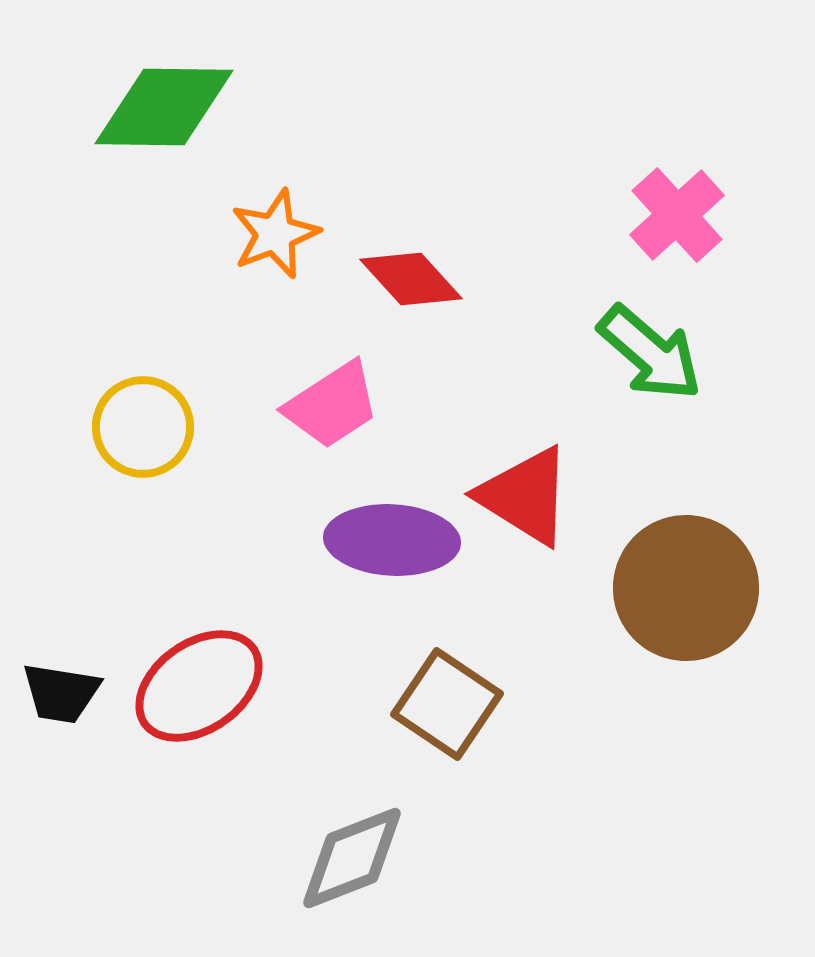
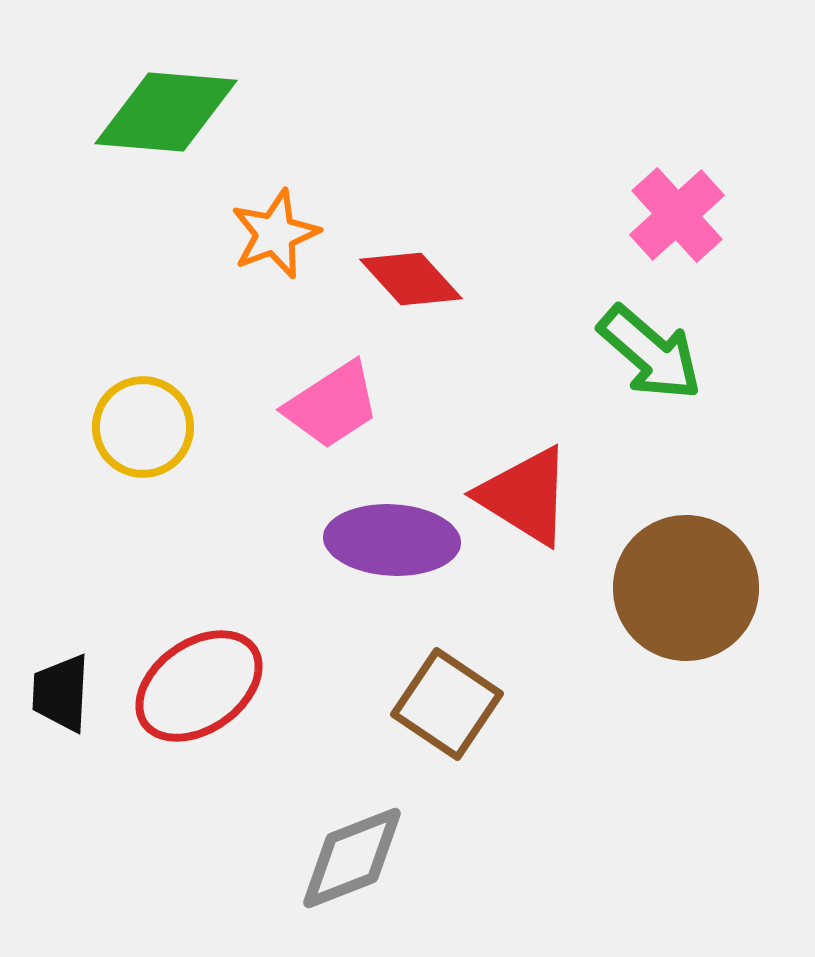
green diamond: moved 2 px right, 5 px down; rotated 4 degrees clockwise
black trapezoid: rotated 84 degrees clockwise
